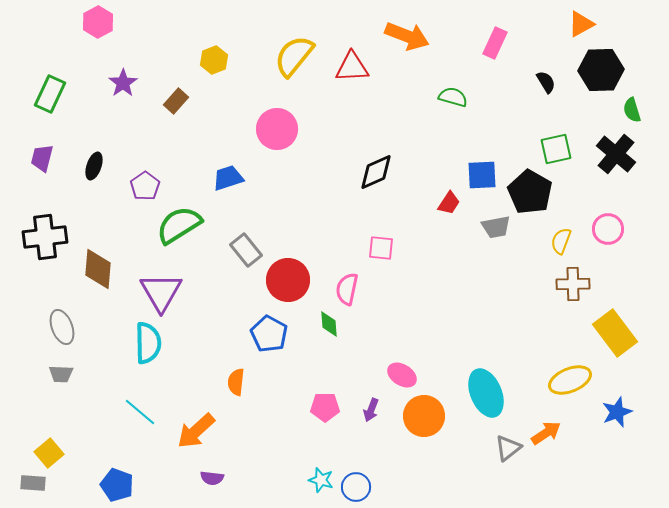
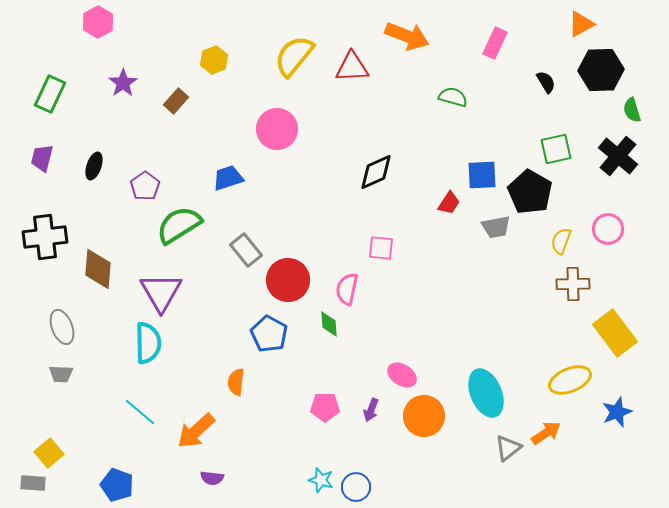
black cross at (616, 154): moved 2 px right, 2 px down
